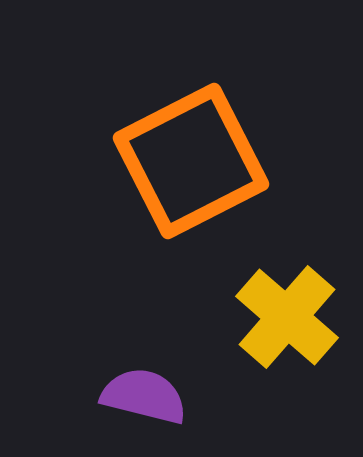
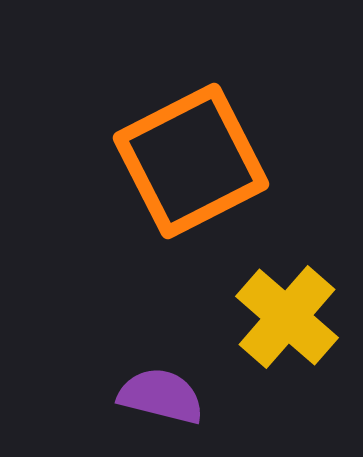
purple semicircle: moved 17 px right
